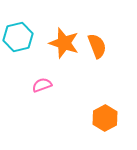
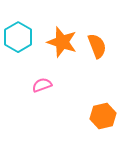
cyan hexagon: rotated 16 degrees counterclockwise
orange star: moved 2 px left, 1 px up
orange hexagon: moved 2 px left, 2 px up; rotated 15 degrees clockwise
